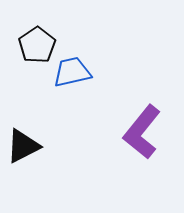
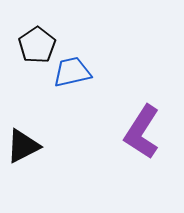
purple L-shape: rotated 6 degrees counterclockwise
